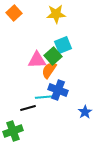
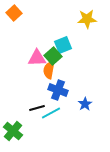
yellow star: moved 31 px right, 5 px down
pink triangle: moved 2 px up
orange semicircle: rotated 24 degrees counterclockwise
cyan line: moved 6 px right, 16 px down; rotated 24 degrees counterclockwise
black line: moved 9 px right
blue star: moved 8 px up
green cross: rotated 30 degrees counterclockwise
